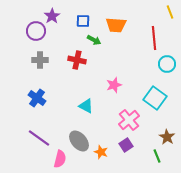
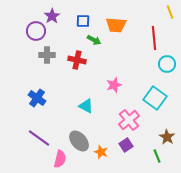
gray cross: moved 7 px right, 5 px up
